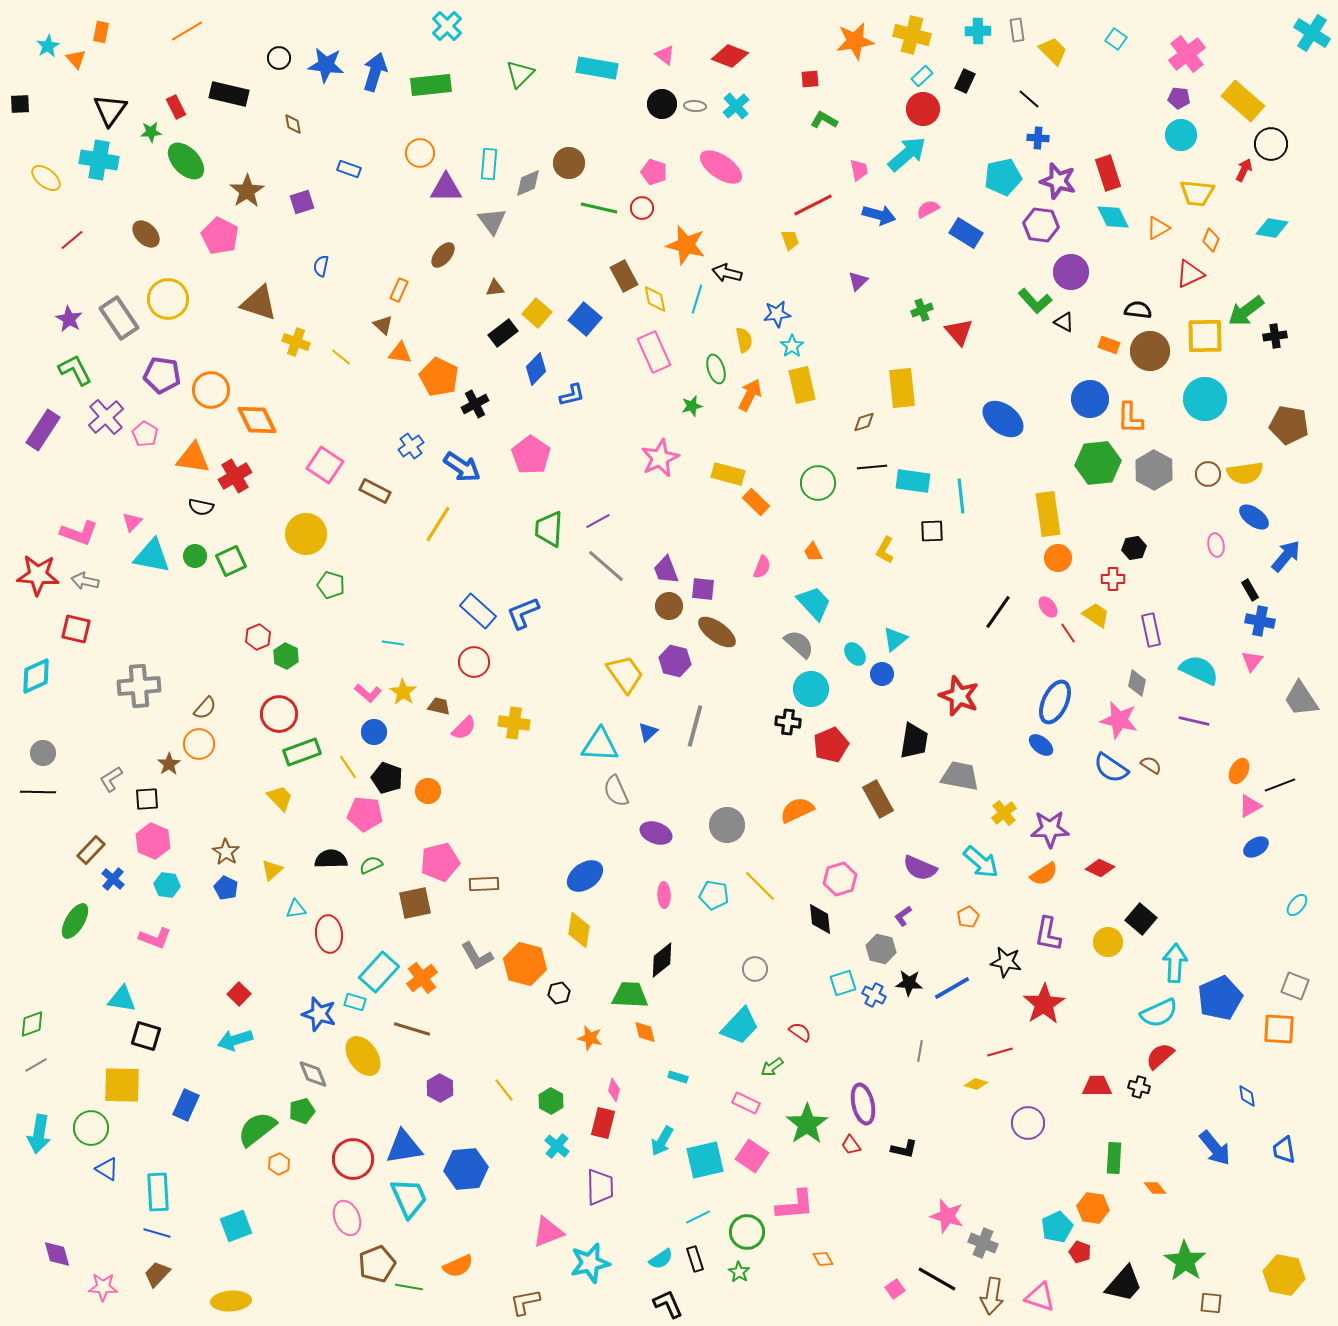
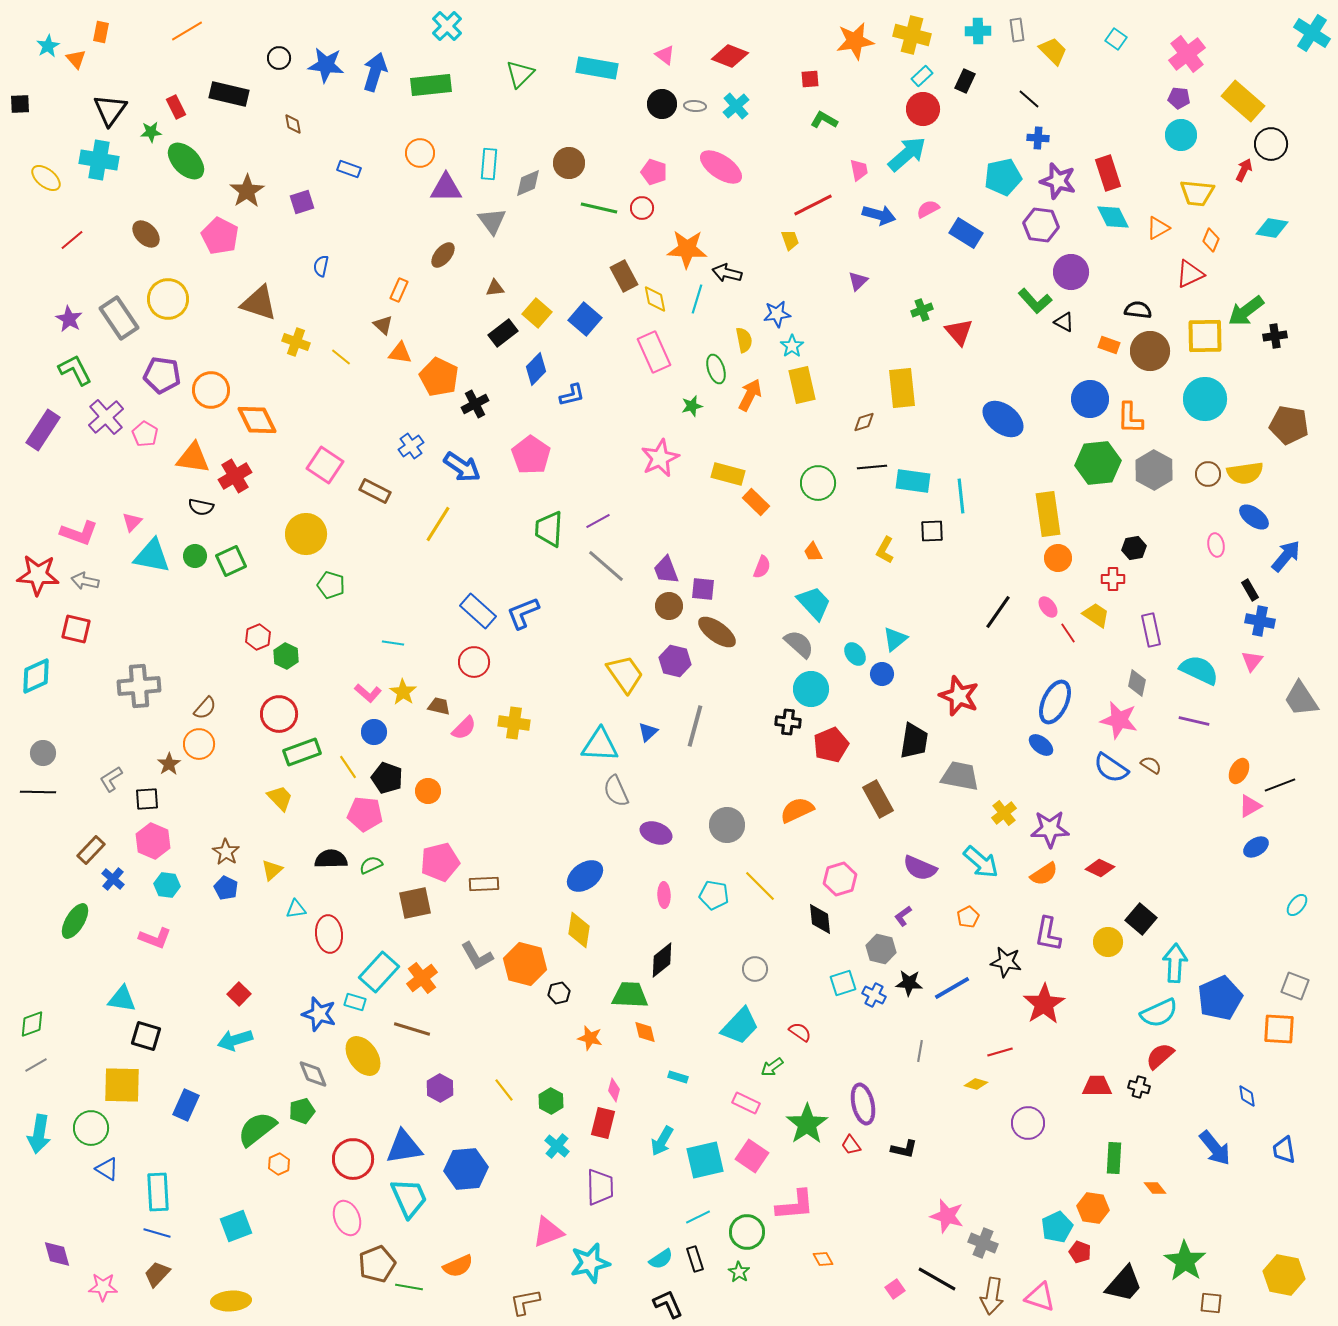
orange star at (686, 245): moved 1 px right, 4 px down; rotated 12 degrees counterclockwise
